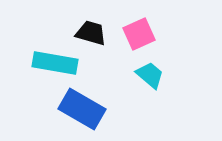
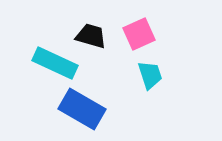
black trapezoid: moved 3 px down
cyan rectangle: rotated 15 degrees clockwise
cyan trapezoid: rotated 32 degrees clockwise
